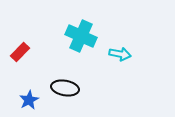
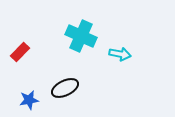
black ellipse: rotated 36 degrees counterclockwise
blue star: rotated 18 degrees clockwise
